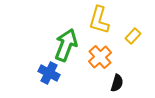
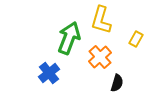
yellow L-shape: moved 2 px right
yellow rectangle: moved 3 px right, 3 px down; rotated 14 degrees counterclockwise
green arrow: moved 3 px right, 7 px up
blue cross: rotated 25 degrees clockwise
